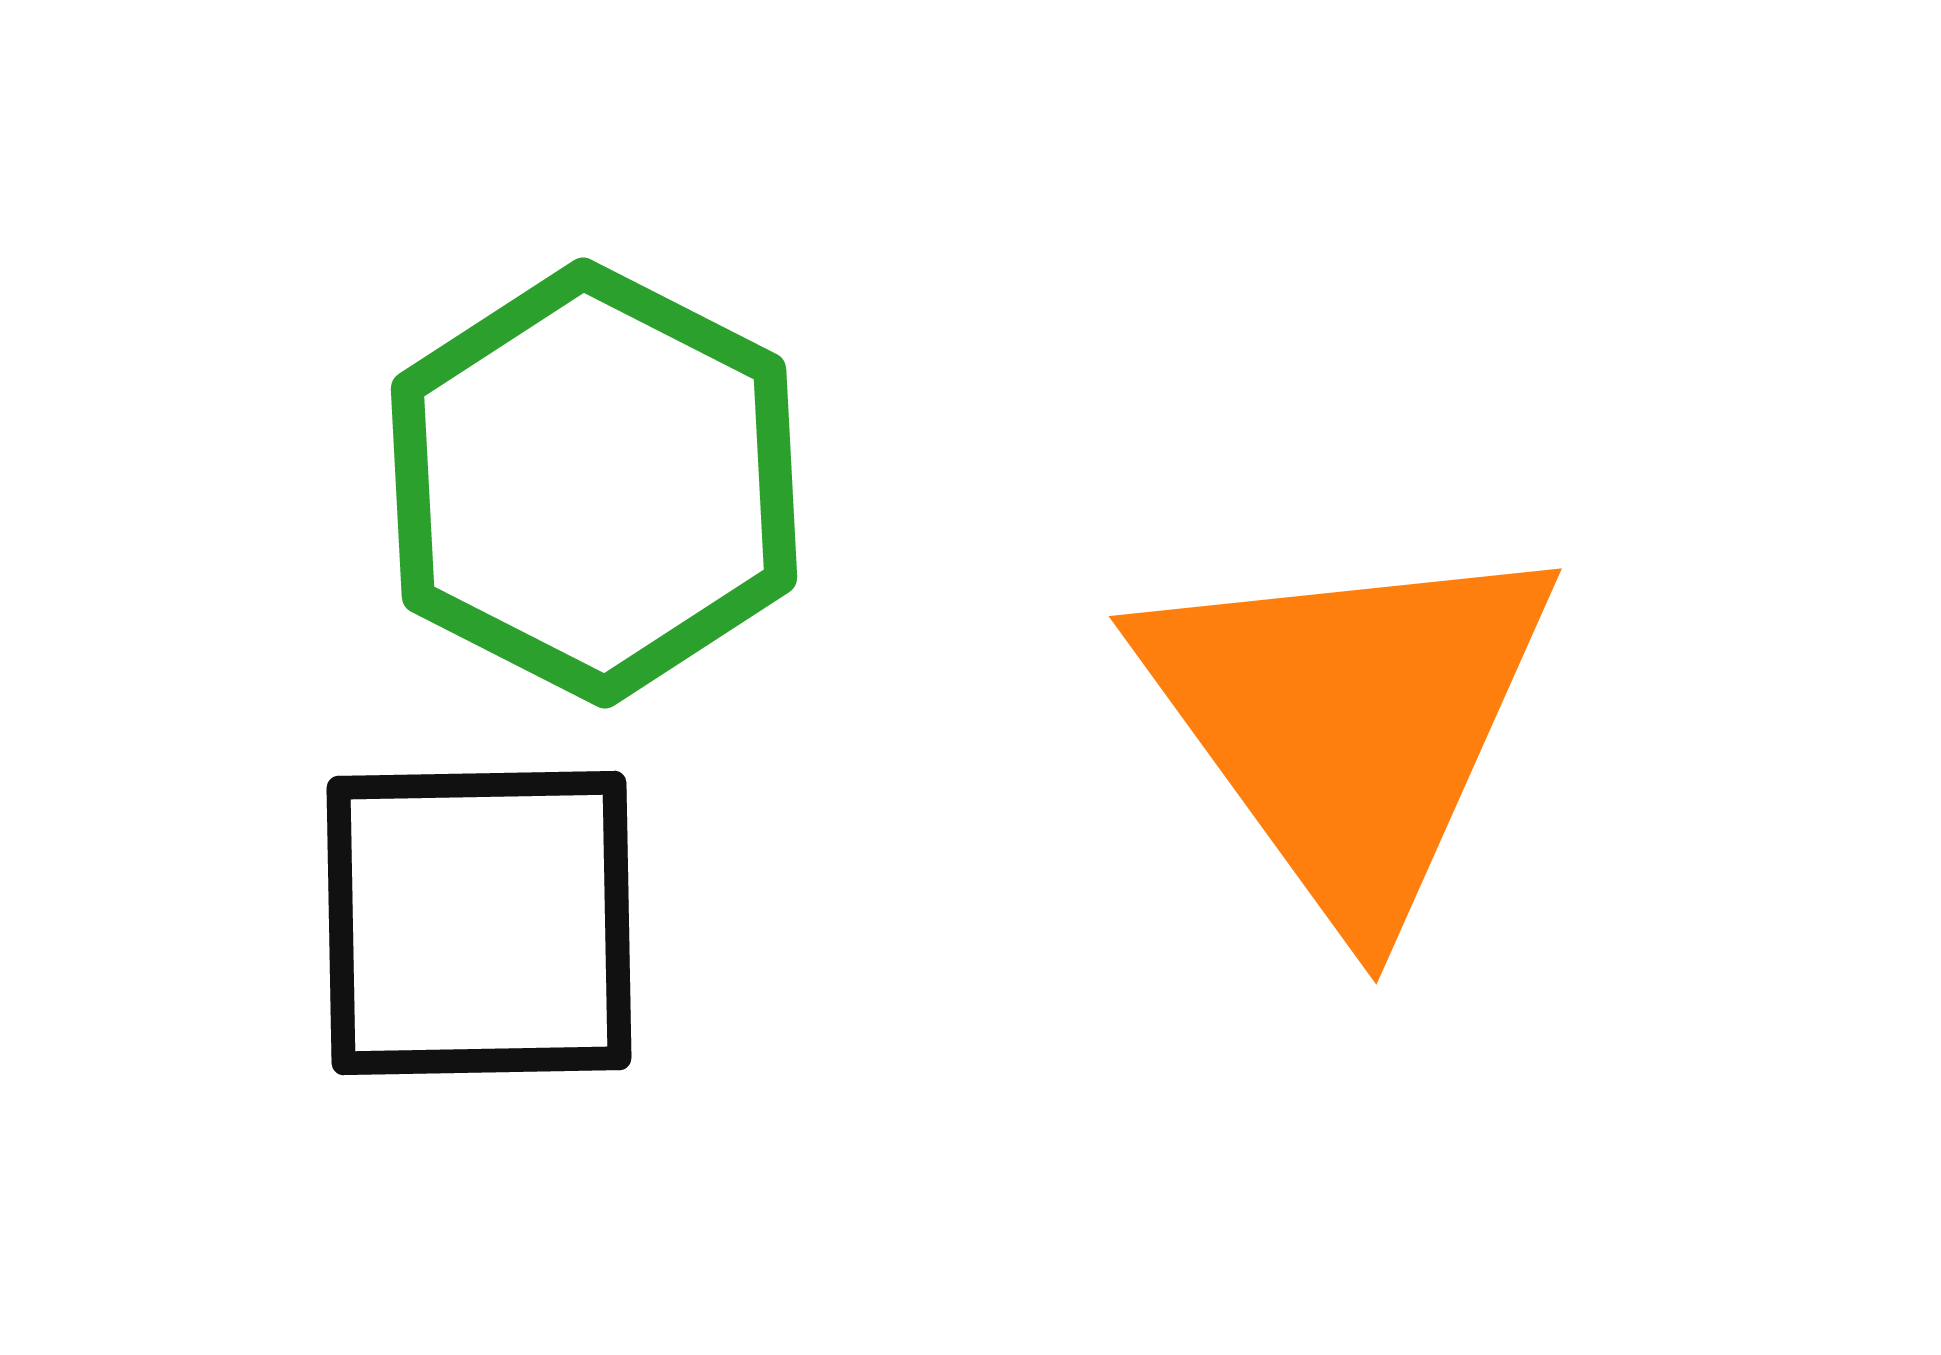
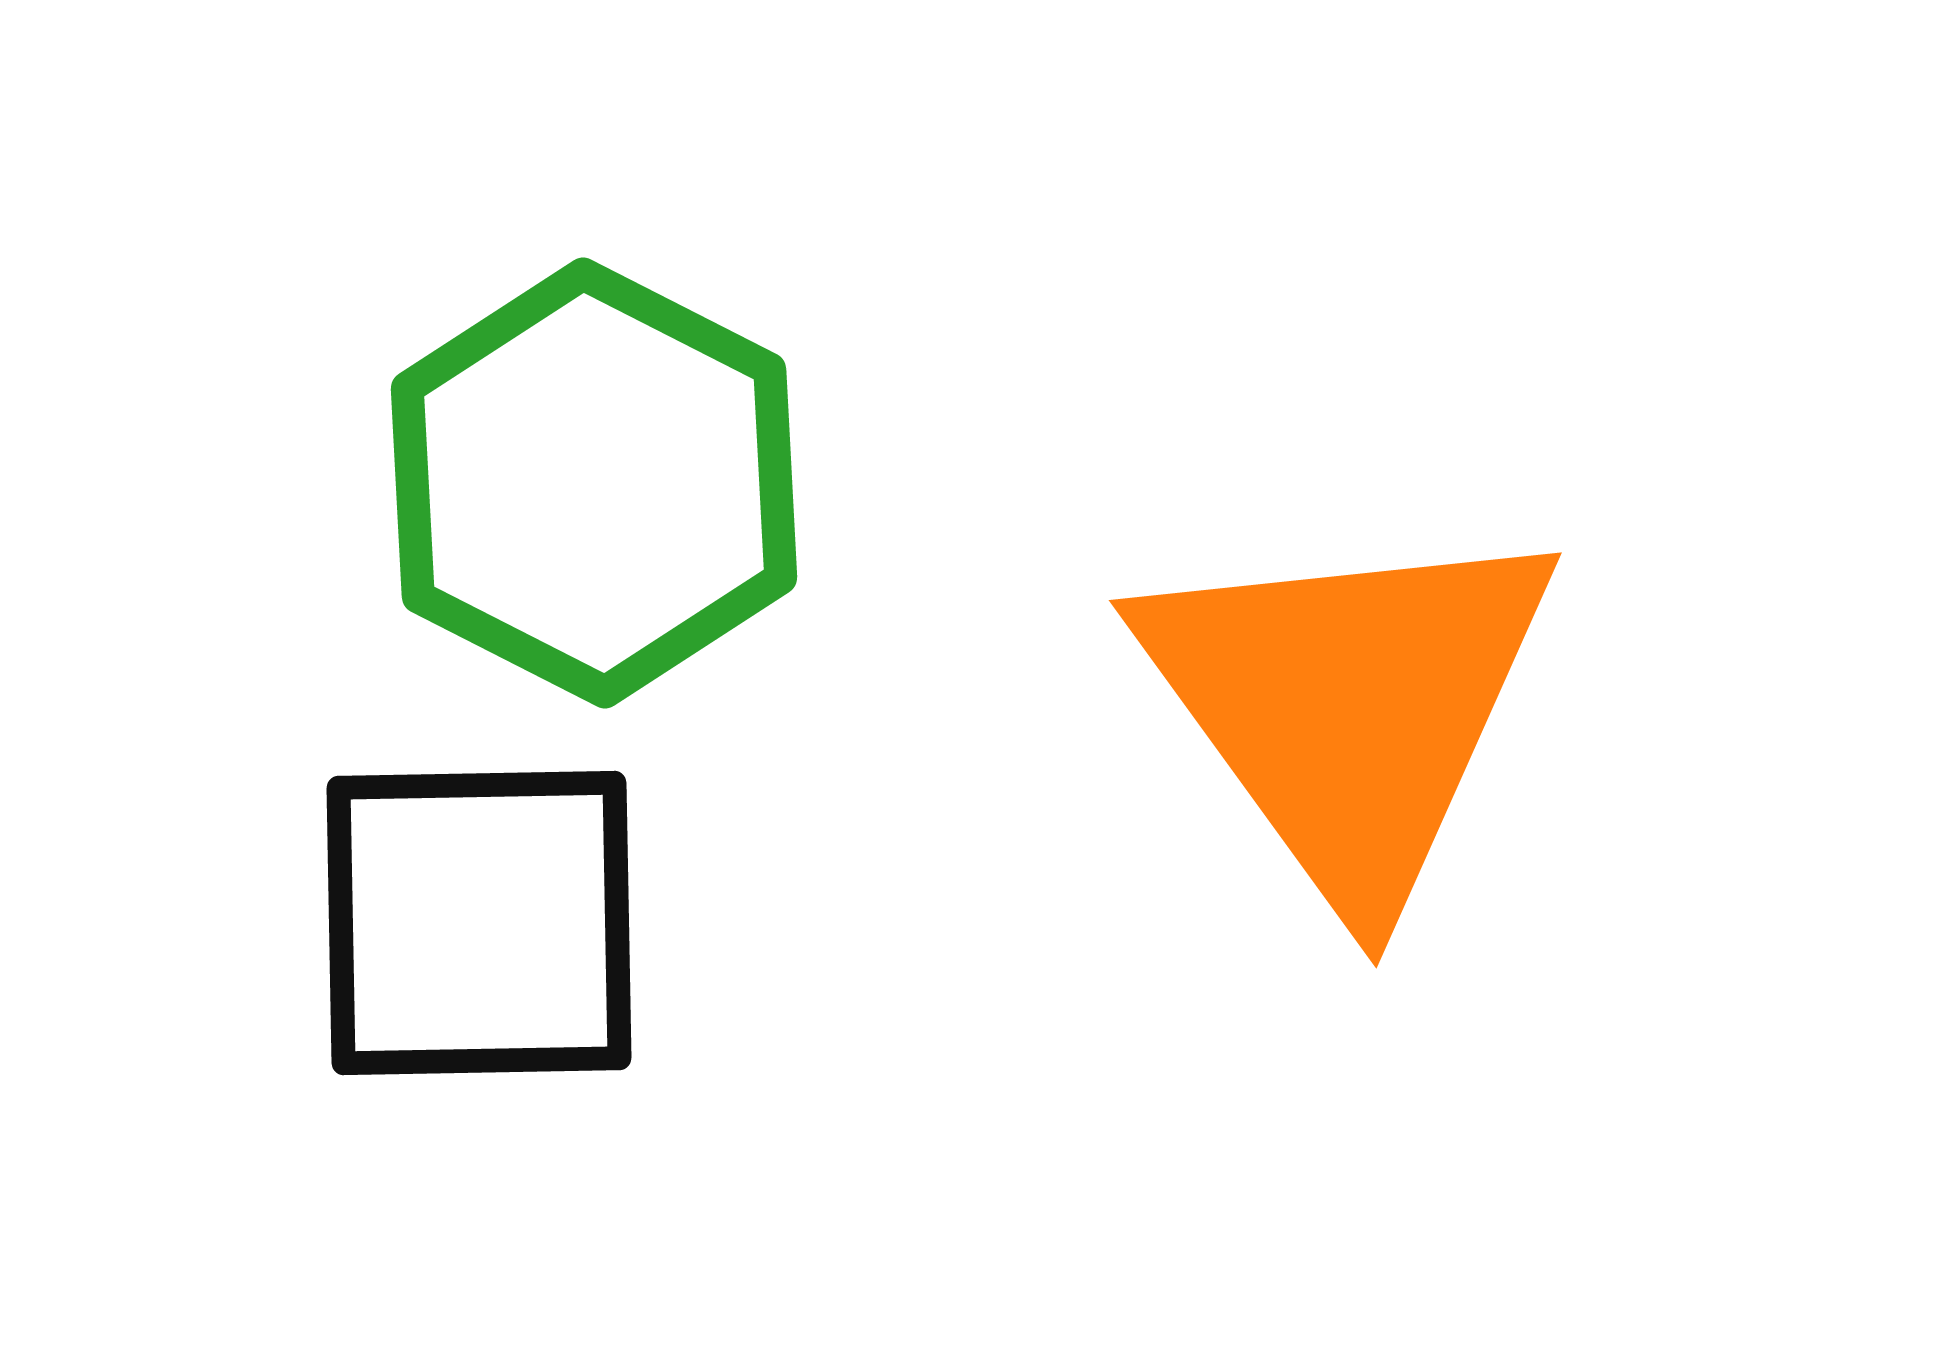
orange triangle: moved 16 px up
